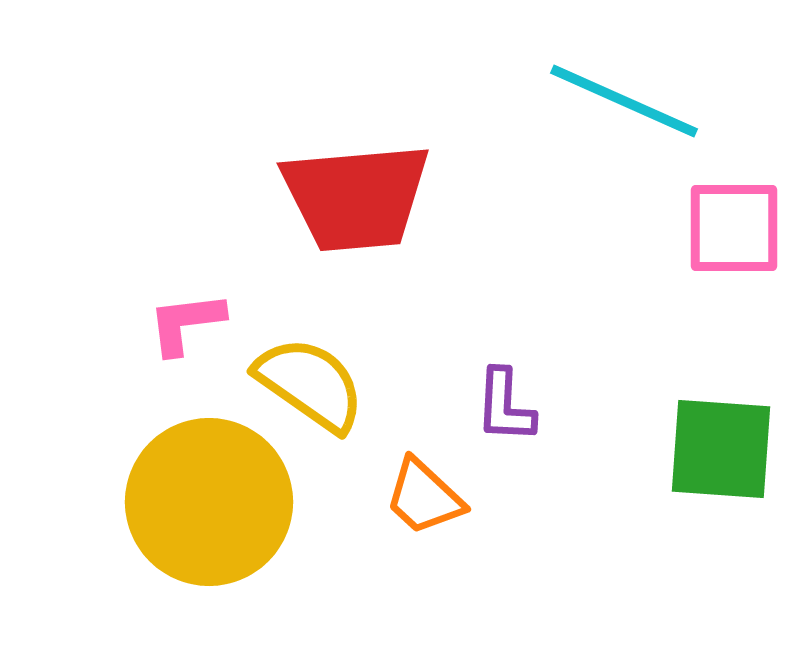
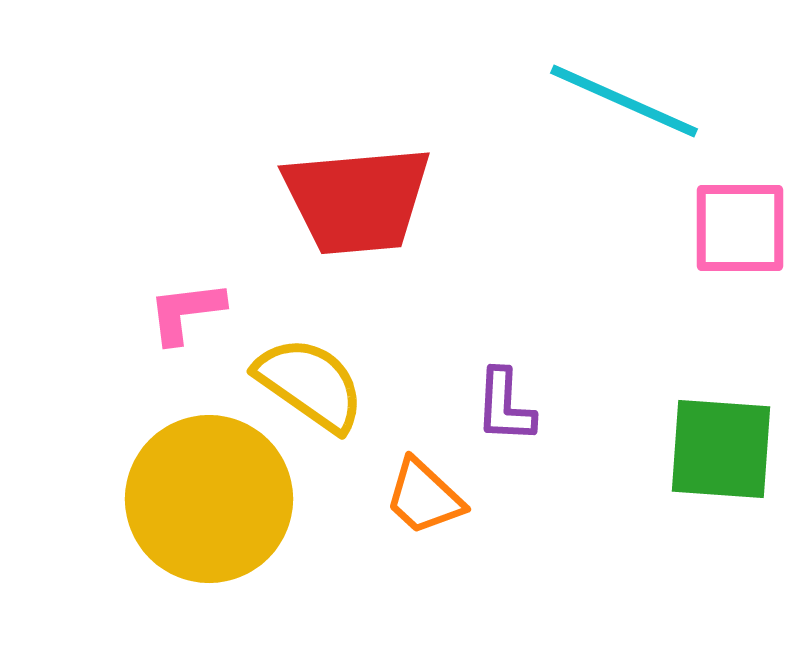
red trapezoid: moved 1 px right, 3 px down
pink square: moved 6 px right
pink L-shape: moved 11 px up
yellow circle: moved 3 px up
